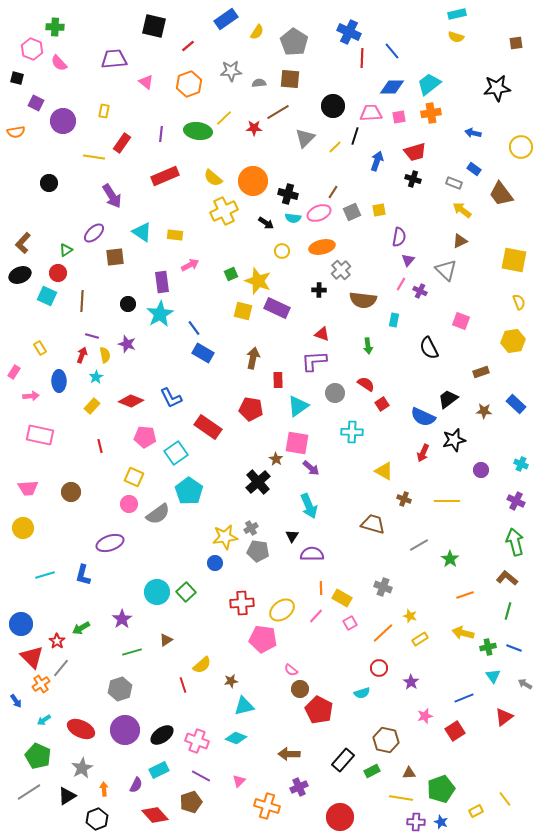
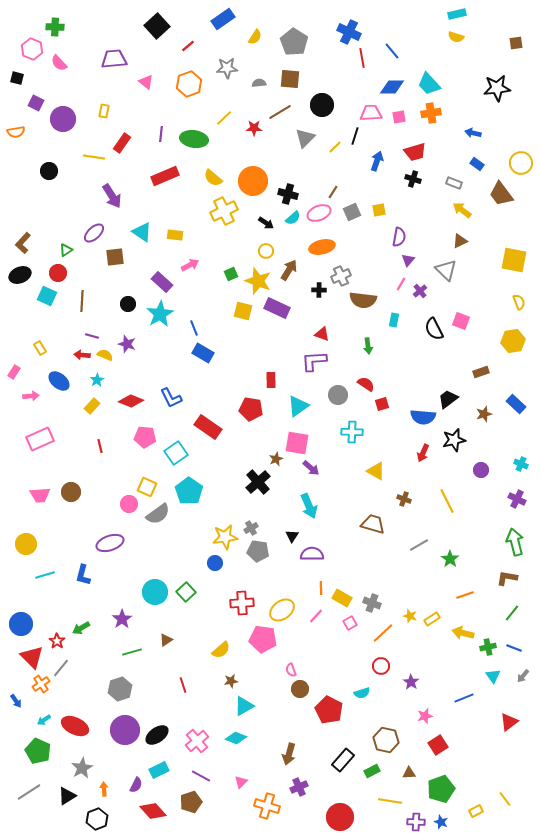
blue rectangle at (226, 19): moved 3 px left
black square at (154, 26): moved 3 px right; rotated 35 degrees clockwise
yellow semicircle at (257, 32): moved 2 px left, 5 px down
red line at (362, 58): rotated 12 degrees counterclockwise
gray star at (231, 71): moved 4 px left, 3 px up
cyan trapezoid at (429, 84): rotated 95 degrees counterclockwise
black circle at (333, 106): moved 11 px left, 1 px up
brown line at (278, 112): moved 2 px right
purple circle at (63, 121): moved 2 px up
green ellipse at (198, 131): moved 4 px left, 8 px down
yellow circle at (521, 147): moved 16 px down
blue rectangle at (474, 169): moved 3 px right, 5 px up
black circle at (49, 183): moved 12 px up
cyan semicircle at (293, 218): rotated 49 degrees counterclockwise
yellow circle at (282, 251): moved 16 px left
gray cross at (341, 270): moved 6 px down; rotated 18 degrees clockwise
purple rectangle at (162, 282): rotated 40 degrees counterclockwise
purple cross at (420, 291): rotated 24 degrees clockwise
blue line at (194, 328): rotated 14 degrees clockwise
black semicircle at (429, 348): moved 5 px right, 19 px up
red arrow at (82, 355): rotated 105 degrees counterclockwise
yellow semicircle at (105, 355): rotated 56 degrees counterclockwise
brown arrow at (253, 358): moved 36 px right, 88 px up; rotated 20 degrees clockwise
cyan star at (96, 377): moved 1 px right, 3 px down
red rectangle at (278, 380): moved 7 px left
blue ellipse at (59, 381): rotated 50 degrees counterclockwise
gray circle at (335, 393): moved 3 px right, 2 px down
red square at (382, 404): rotated 16 degrees clockwise
brown star at (484, 411): moved 3 px down; rotated 21 degrees counterclockwise
blue semicircle at (423, 417): rotated 20 degrees counterclockwise
pink rectangle at (40, 435): moved 4 px down; rotated 36 degrees counterclockwise
brown star at (276, 459): rotated 16 degrees clockwise
yellow triangle at (384, 471): moved 8 px left
yellow square at (134, 477): moved 13 px right, 10 px down
pink trapezoid at (28, 488): moved 12 px right, 7 px down
yellow line at (447, 501): rotated 65 degrees clockwise
purple cross at (516, 501): moved 1 px right, 2 px up
yellow circle at (23, 528): moved 3 px right, 16 px down
brown L-shape at (507, 578): rotated 30 degrees counterclockwise
gray cross at (383, 587): moved 11 px left, 16 px down
cyan circle at (157, 592): moved 2 px left
green line at (508, 611): moved 4 px right, 2 px down; rotated 24 degrees clockwise
yellow rectangle at (420, 639): moved 12 px right, 20 px up
yellow semicircle at (202, 665): moved 19 px right, 15 px up
red circle at (379, 668): moved 2 px right, 2 px up
pink semicircle at (291, 670): rotated 32 degrees clockwise
gray arrow at (525, 684): moved 2 px left, 8 px up; rotated 80 degrees counterclockwise
cyan triangle at (244, 706): rotated 15 degrees counterclockwise
red pentagon at (319, 710): moved 10 px right
red triangle at (504, 717): moved 5 px right, 5 px down
red ellipse at (81, 729): moved 6 px left, 3 px up
red square at (455, 731): moved 17 px left, 14 px down
black ellipse at (162, 735): moved 5 px left
pink cross at (197, 741): rotated 30 degrees clockwise
brown arrow at (289, 754): rotated 75 degrees counterclockwise
green pentagon at (38, 756): moved 5 px up
pink triangle at (239, 781): moved 2 px right, 1 px down
yellow line at (401, 798): moved 11 px left, 3 px down
red diamond at (155, 815): moved 2 px left, 4 px up
